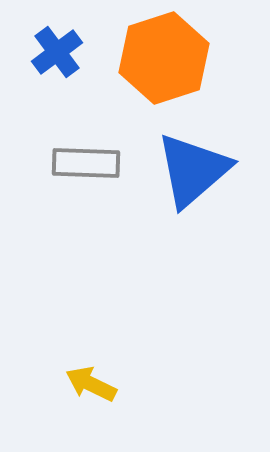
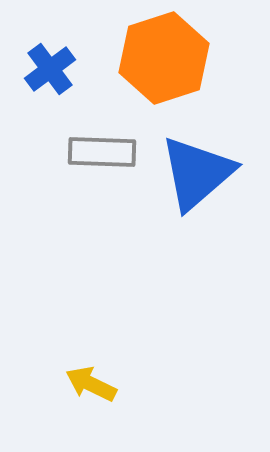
blue cross: moved 7 px left, 17 px down
gray rectangle: moved 16 px right, 11 px up
blue triangle: moved 4 px right, 3 px down
